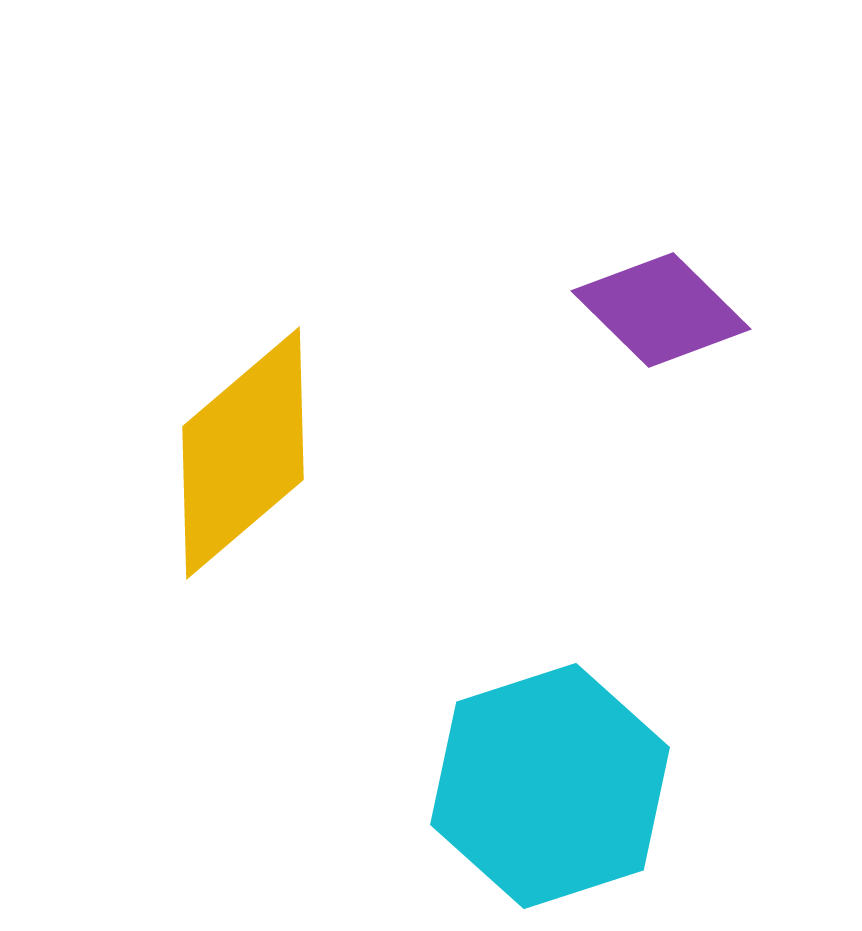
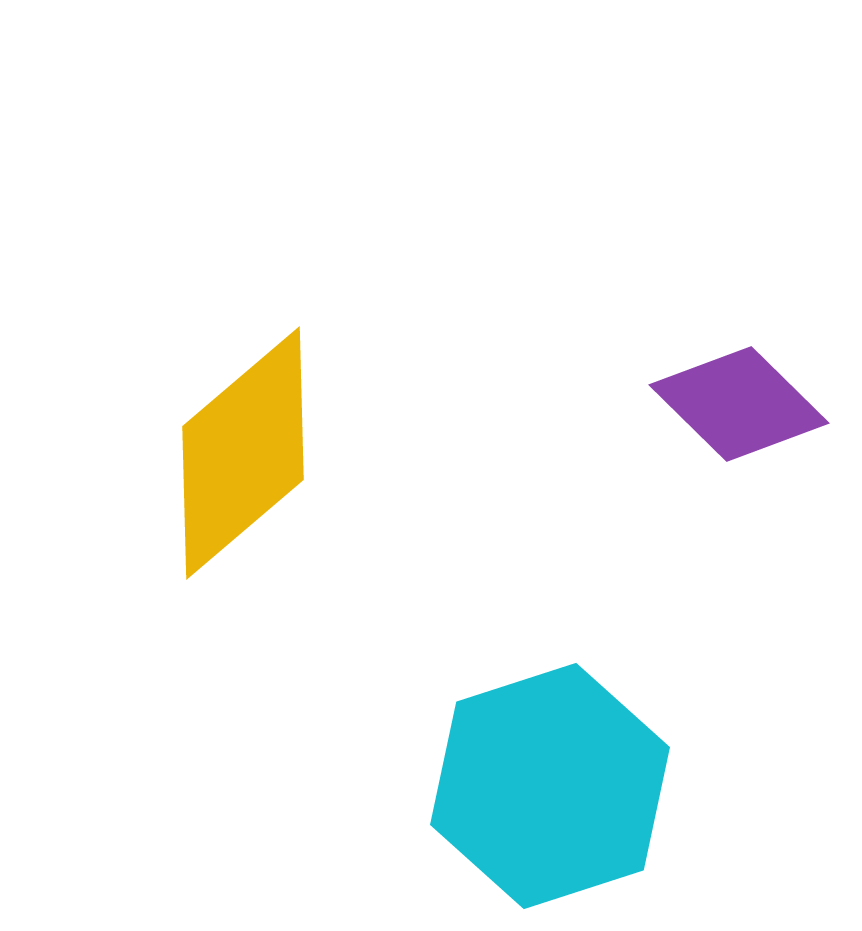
purple diamond: moved 78 px right, 94 px down
